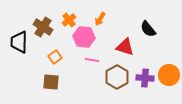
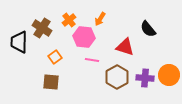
brown cross: moved 1 px left, 1 px down
